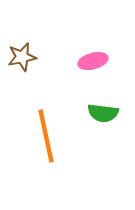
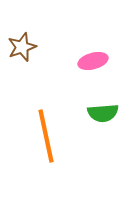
brown star: moved 10 px up; rotated 8 degrees counterclockwise
green semicircle: rotated 12 degrees counterclockwise
